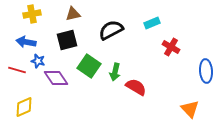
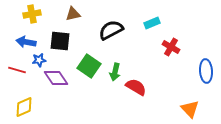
black square: moved 7 px left, 1 px down; rotated 20 degrees clockwise
blue star: moved 1 px right, 1 px up; rotated 24 degrees counterclockwise
